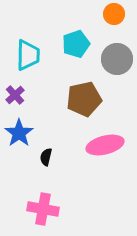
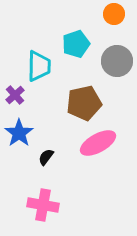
cyan trapezoid: moved 11 px right, 11 px down
gray circle: moved 2 px down
brown pentagon: moved 4 px down
pink ellipse: moved 7 px left, 2 px up; rotated 15 degrees counterclockwise
black semicircle: rotated 24 degrees clockwise
pink cross: moved 4 px up
